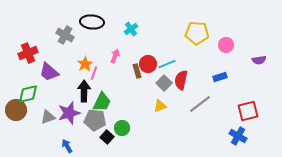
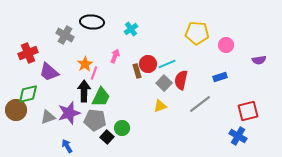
green trapezoid: moved 1 px left, 5 px up
